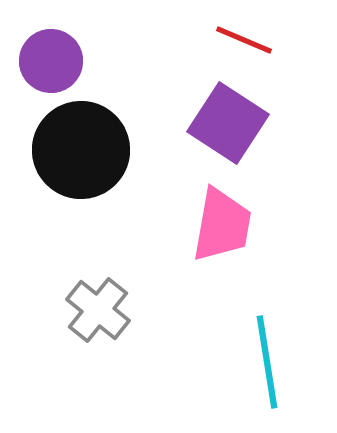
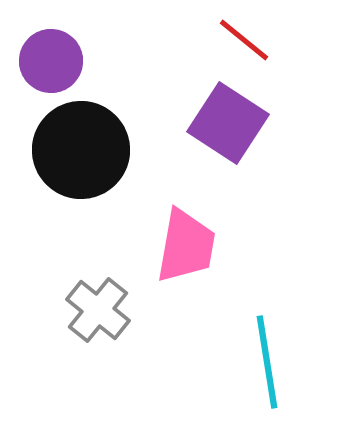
red line: rotated 16 degrees clockwise
pink trapezoid: moved 36 px left, 21 px down
